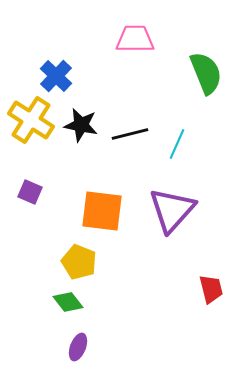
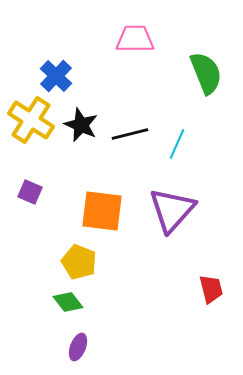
black star: rotated 12 degrees clockwise
